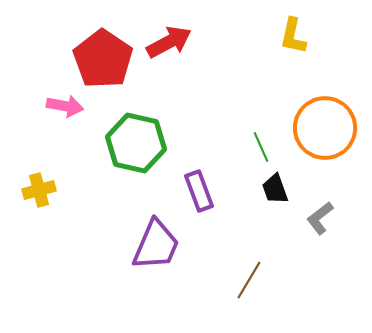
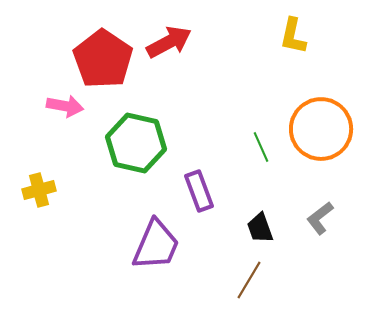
orange circle: moved 4 px left, 1 px down
black trapezoid: moved 15 px left, 39 px down
